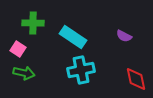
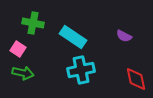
green cross: rotated 10 degrees clockwise
green arrow: moved 1 px left
